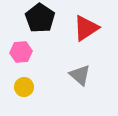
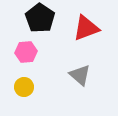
red triangle: rotated 12 degrees clockwise
pink hexagon: moved 5 px right
